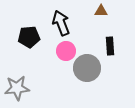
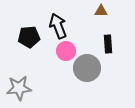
black arrow: moved 3 px left, 3 px down
black rectangle: moved 2 px left, 2 px up
gray star: moved 2 px right
